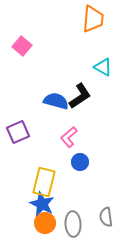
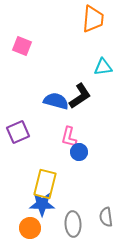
pink square: rotated 18 degrees counterclockwise
cyan triangle: rotated 36 degrees counterclockwise
pink L-shape: rotated 35 degrees counterclockwise
blue circle: moved 1 px left, 10 px up
yellow rectangle: moved 1 px right, 2 px down
blue star: rotated 25 degrees counterclockwise
orange circle: moved 15 px left, 5 px down
